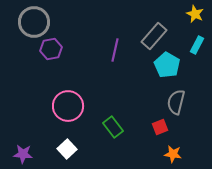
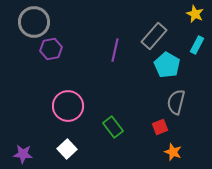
orange star: moved 2 px up; rotated 12 degrees clockwise
